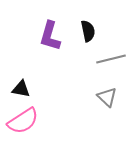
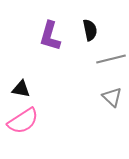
black semicircle: moved 2 px right, 1 px up
gray triangle: moved 5 px right
